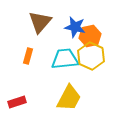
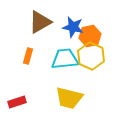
brown triangle: rotated 20 degrees clockwise
blue star: moved 2 px left
yellow trapezoid: rotated 76 degrees clockwise
